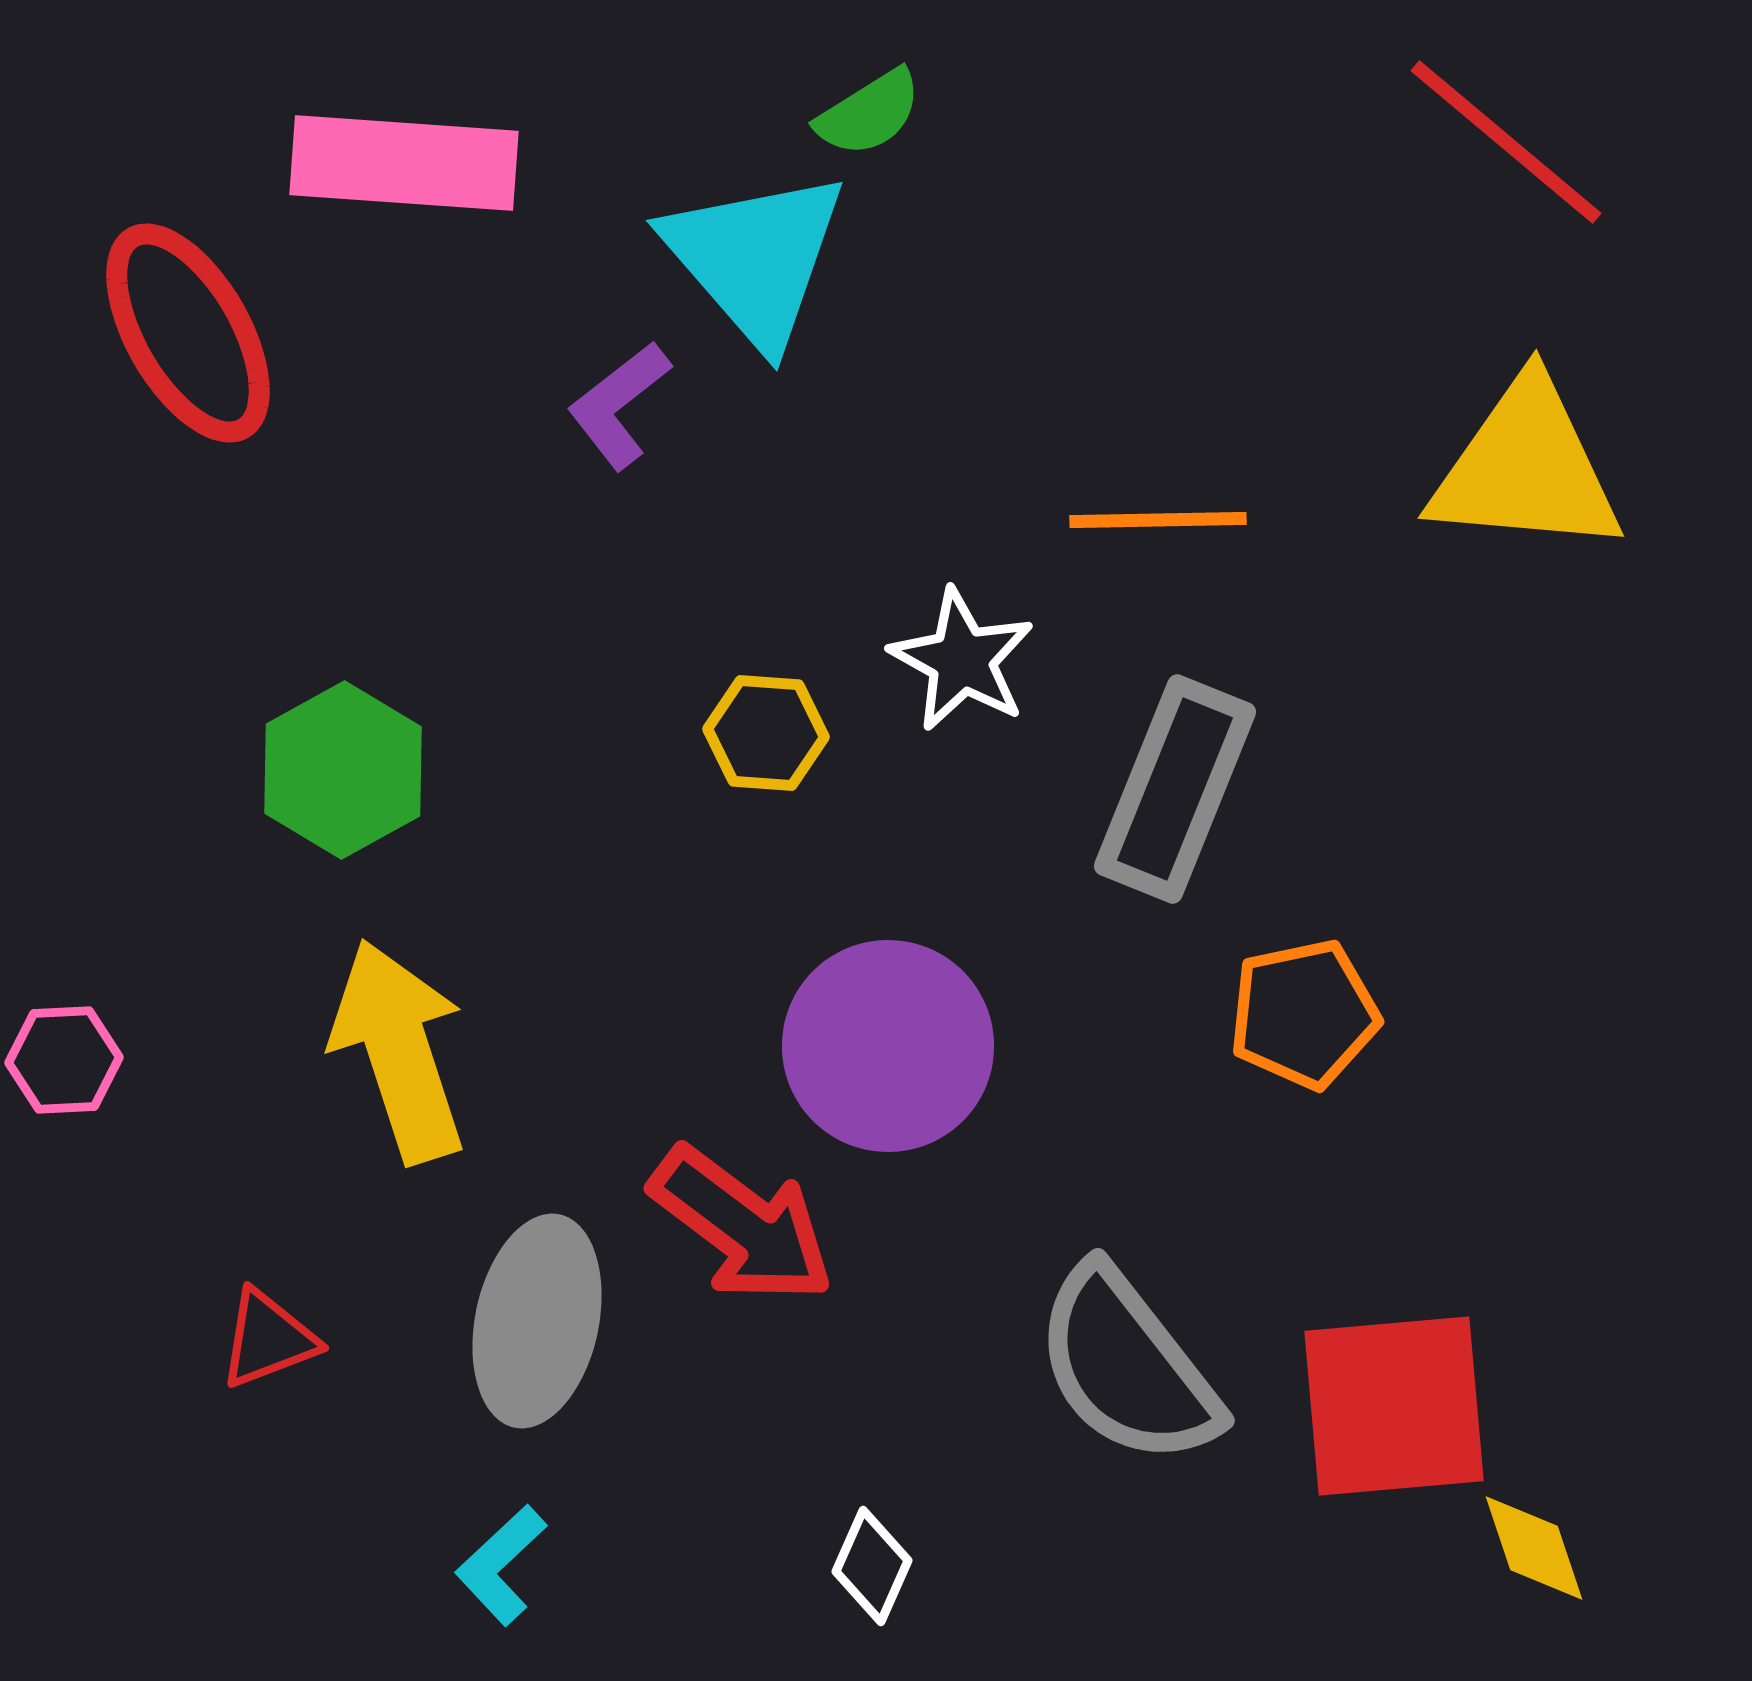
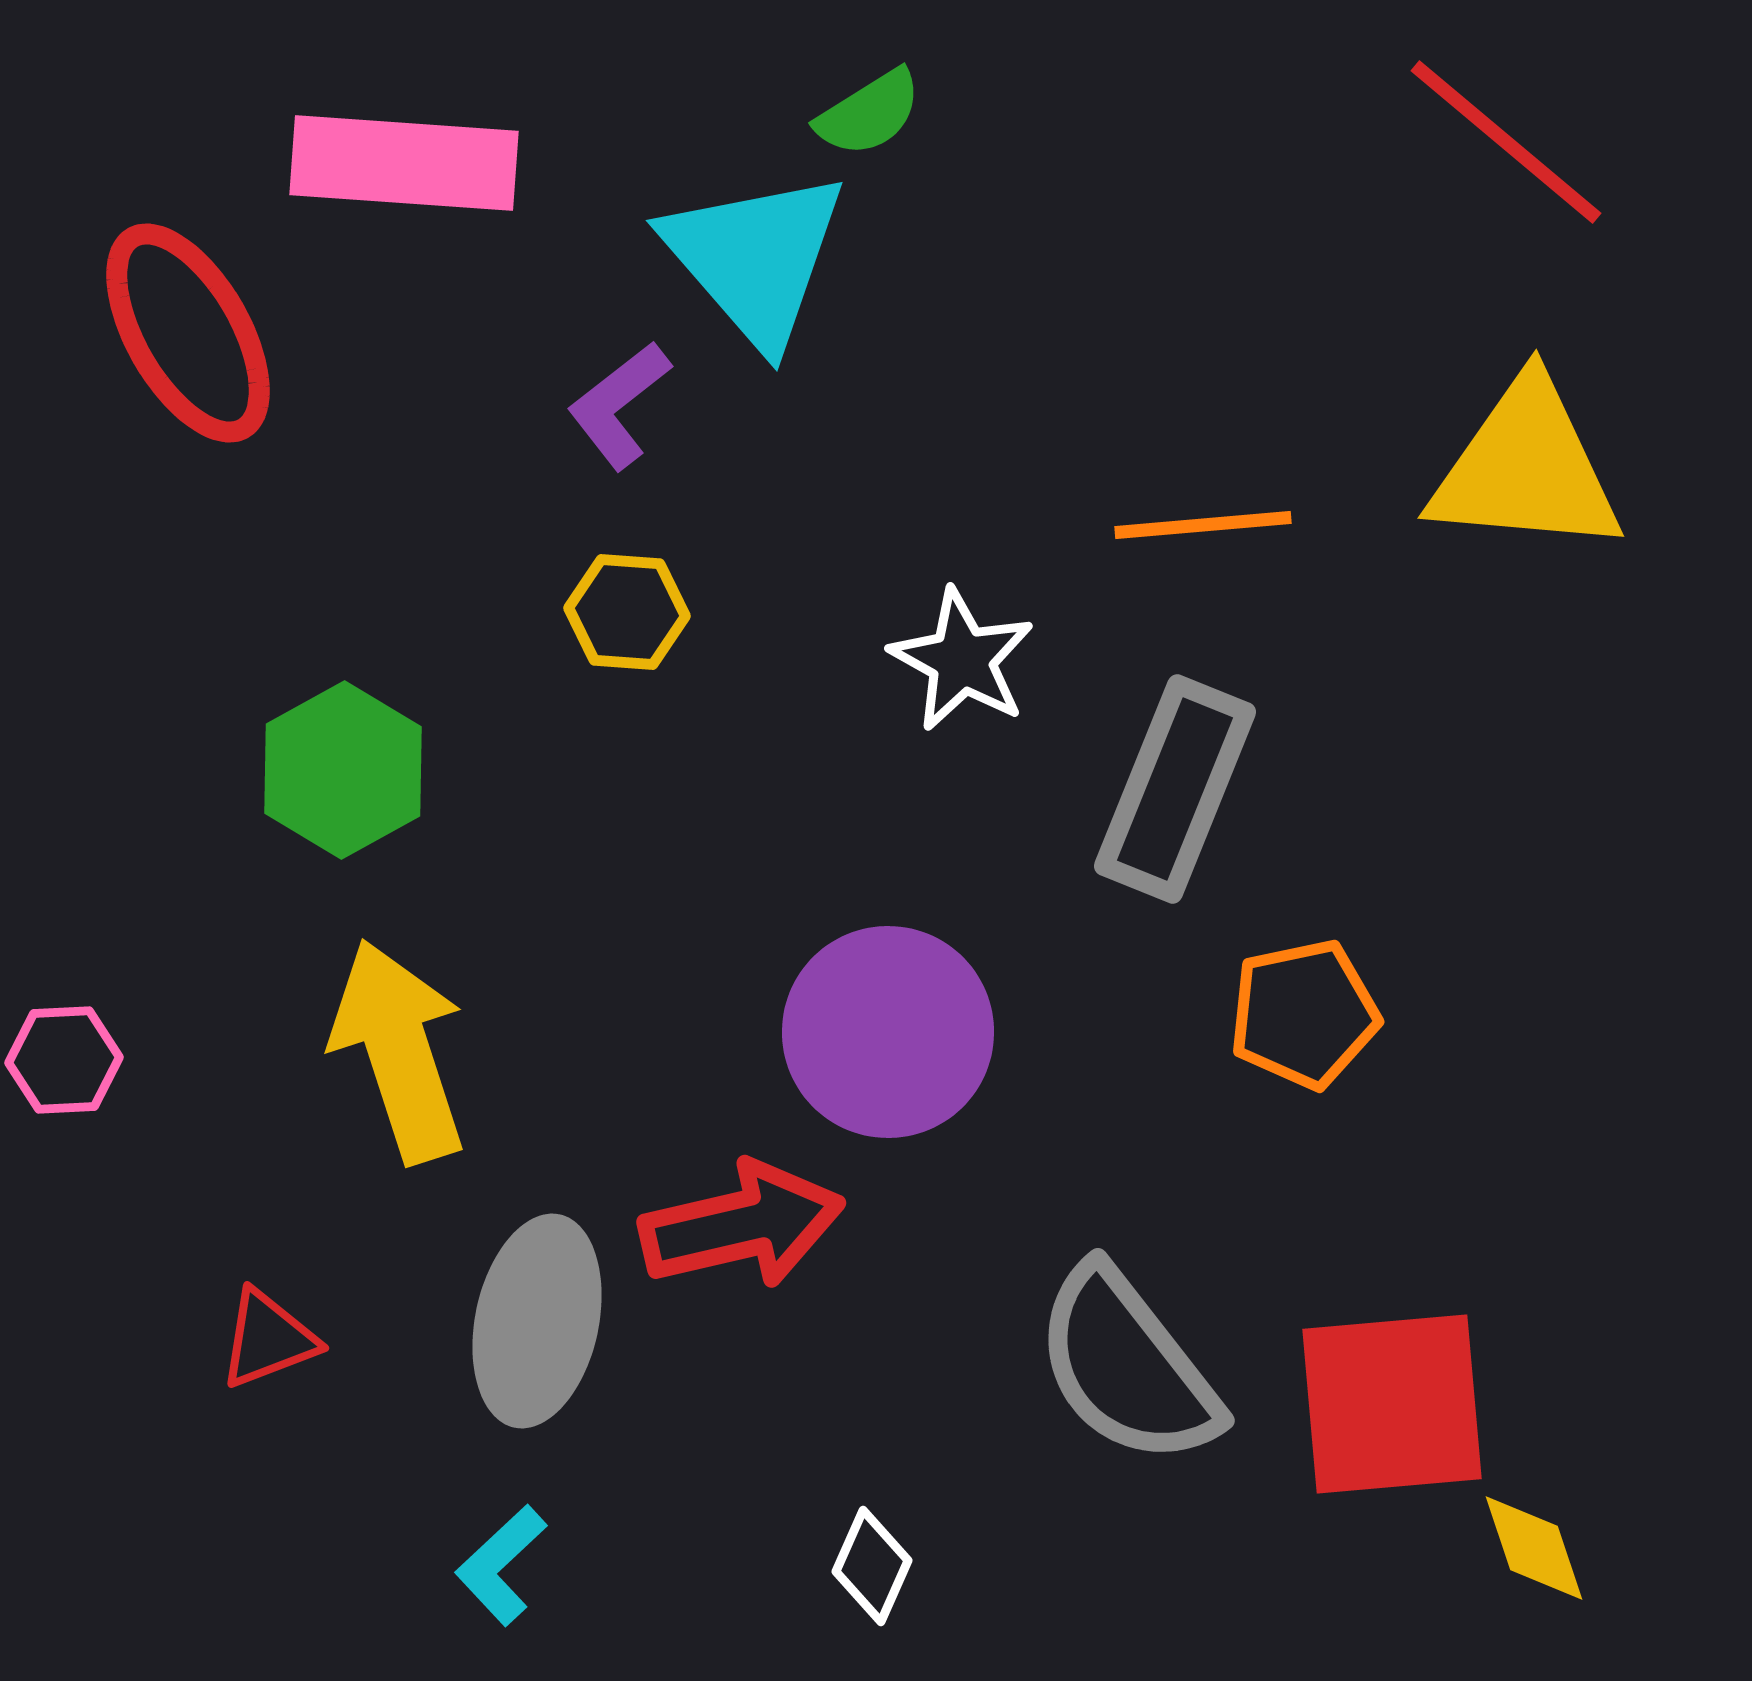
orange line: moved 45 px right, 5 px down; rotated 4 degrees counterclockwise
yellow hexagon: moved 139 px left, 121 px up
purple circle: moved 14 px up
red arrow: rotated 50 degrees counterclockwise
red square: moved 2 px left, 2 px up
